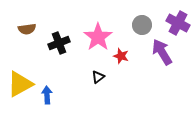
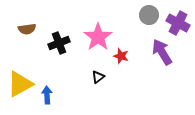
gray circle: moved 7 px right, 10 px up
